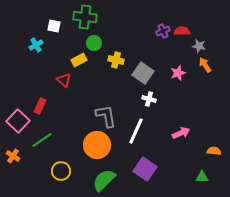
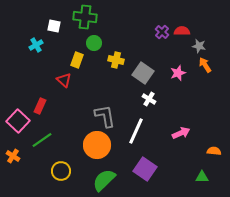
purple cross: moved 1 px left, 1 px down; rotated 24 degrees counterclockwise
yellow rectangle: moved 2 px left; rotated 42 degrees counterclockwise
white cross: rotated 16 degrees clockwise
gray L-shape: moved 1 px left
